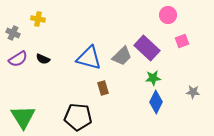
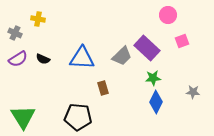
gray cross: moved 2 px right
blue triangle: moved 7 px left; rotated 12 degrees counterclockwise
